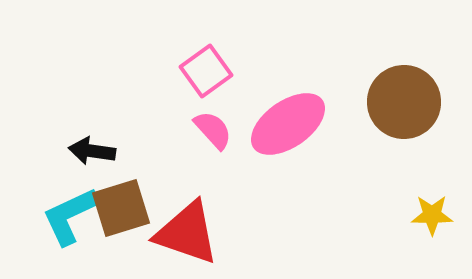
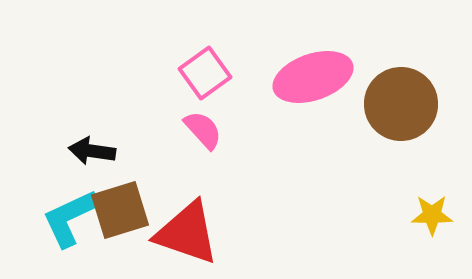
pink square: moved 1 px left, 2 px down
brown circle: moved 3 px left, 2 px down
pink ellipse: moved 25 px right, 47 px up; rotated 16 degrees clockwise
pink semicircle: moved 10 px left
brown square: moved 1 px left, 2 px down
cyan L-shape: moved 2 px down
